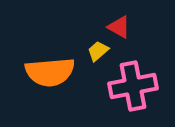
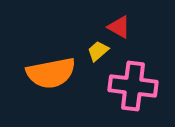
orange semicircle: moved 1 px right, 1 px down; rotated 6 degrees counterclockwise
pink cross: rotated 18 degrees clockwise
